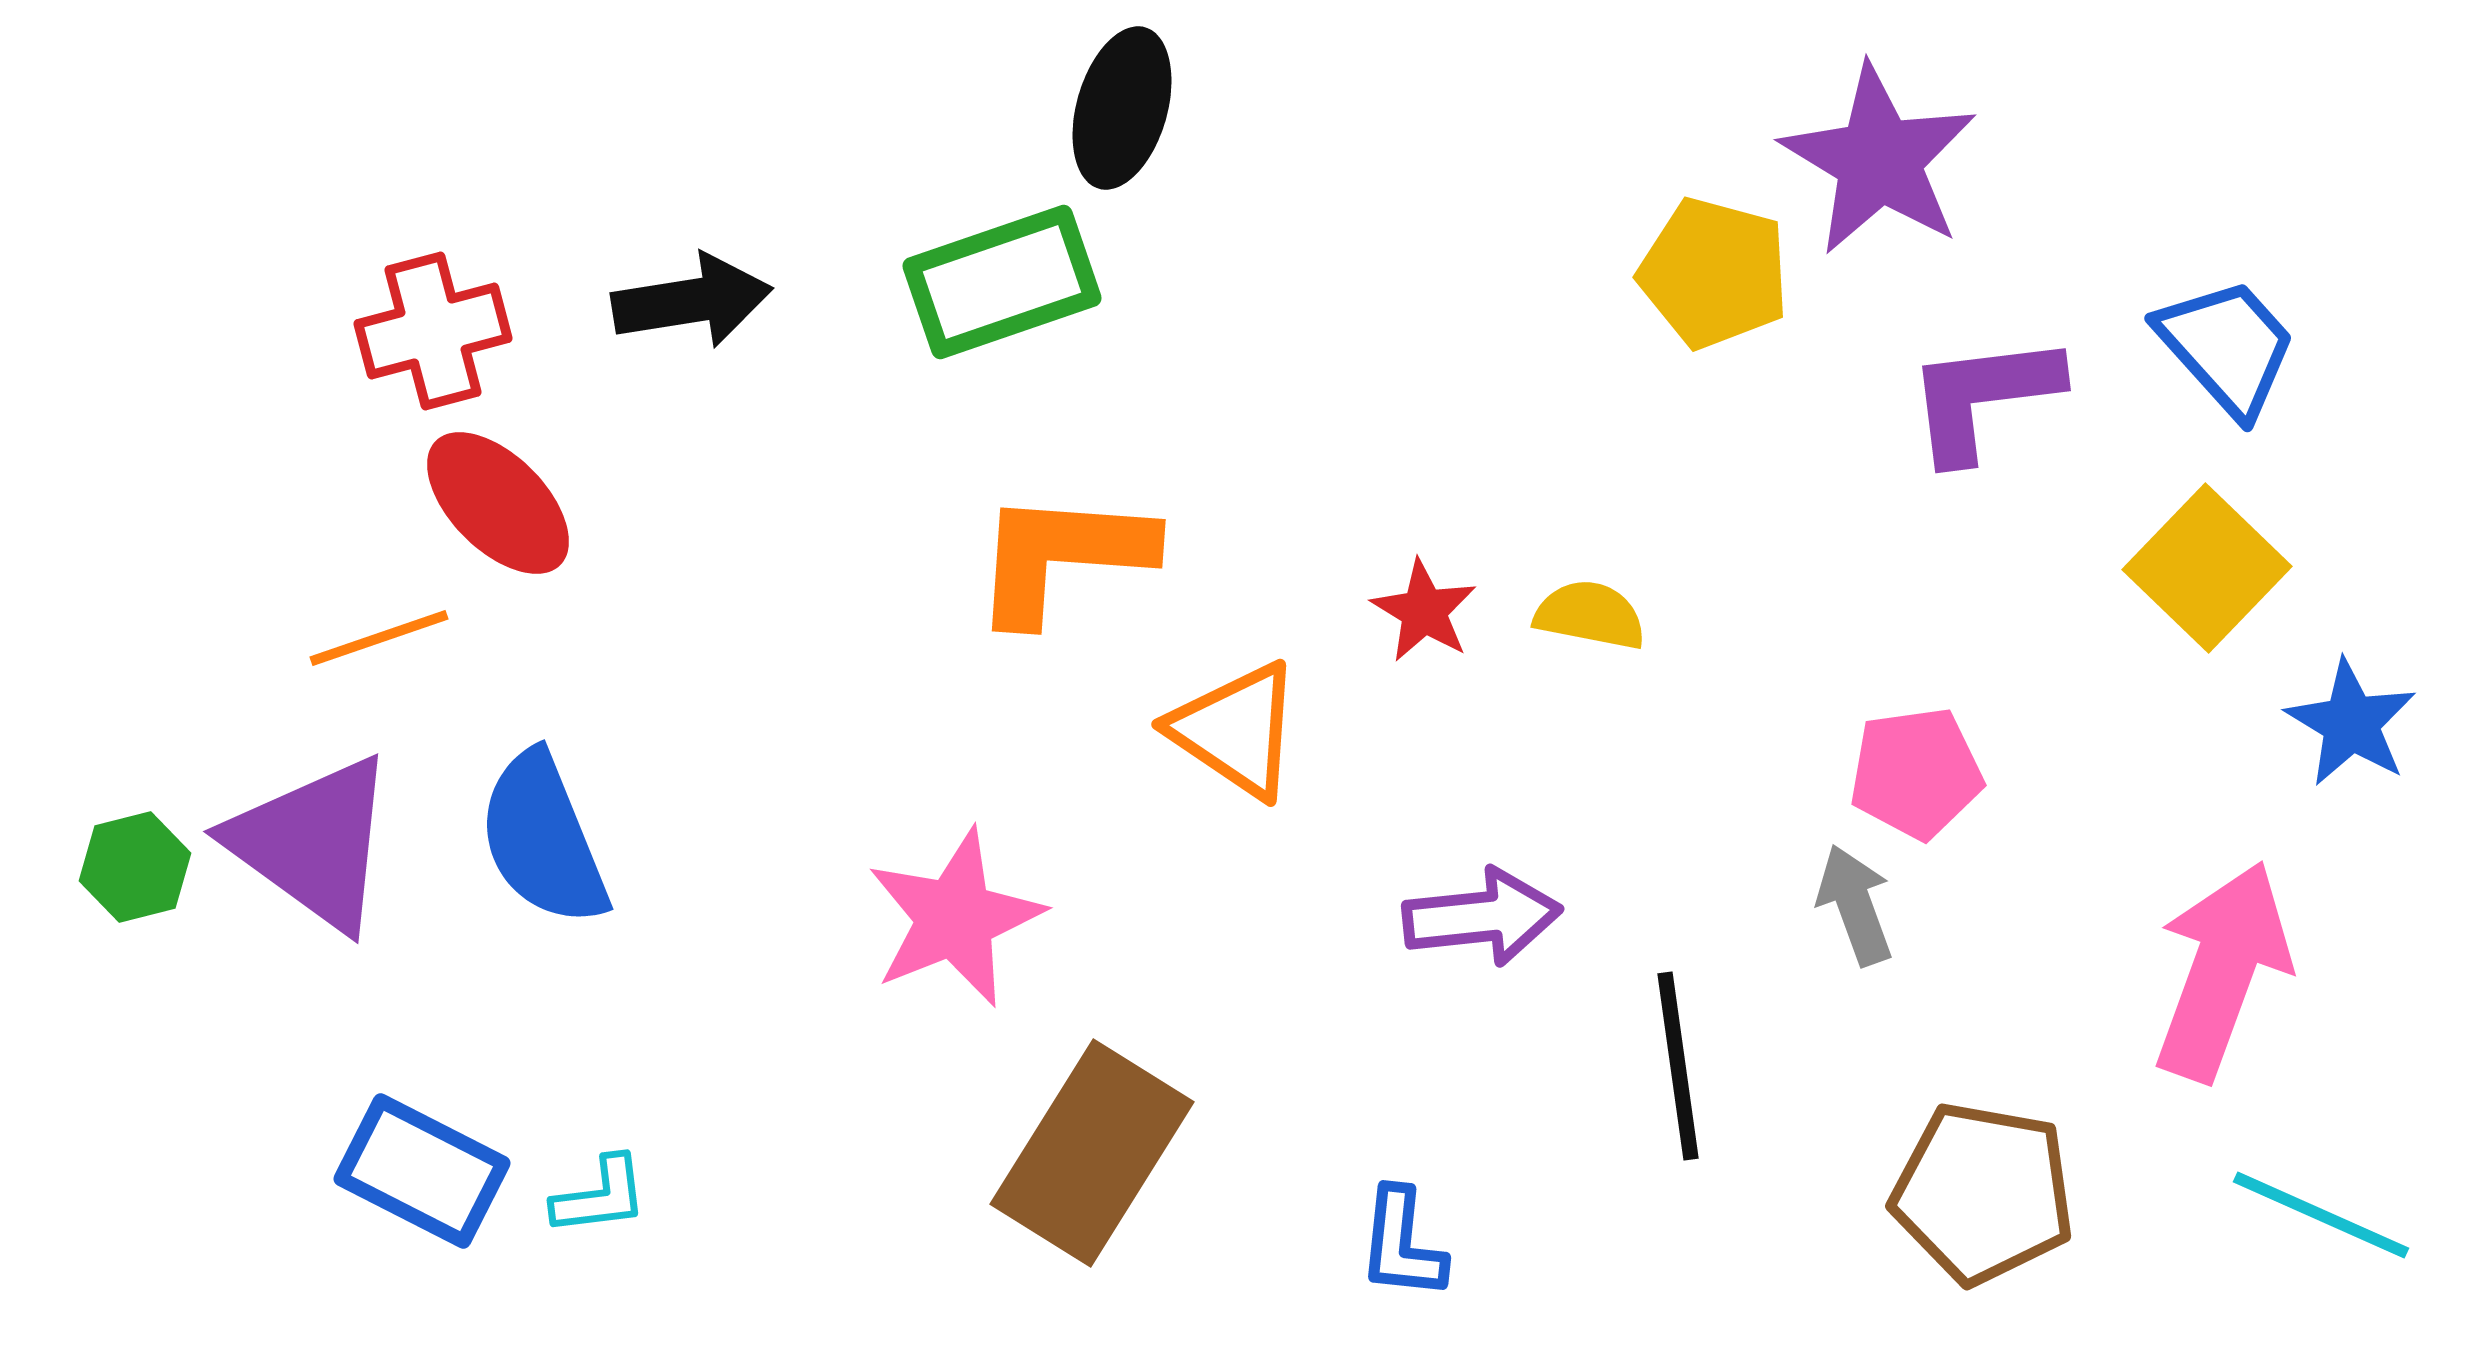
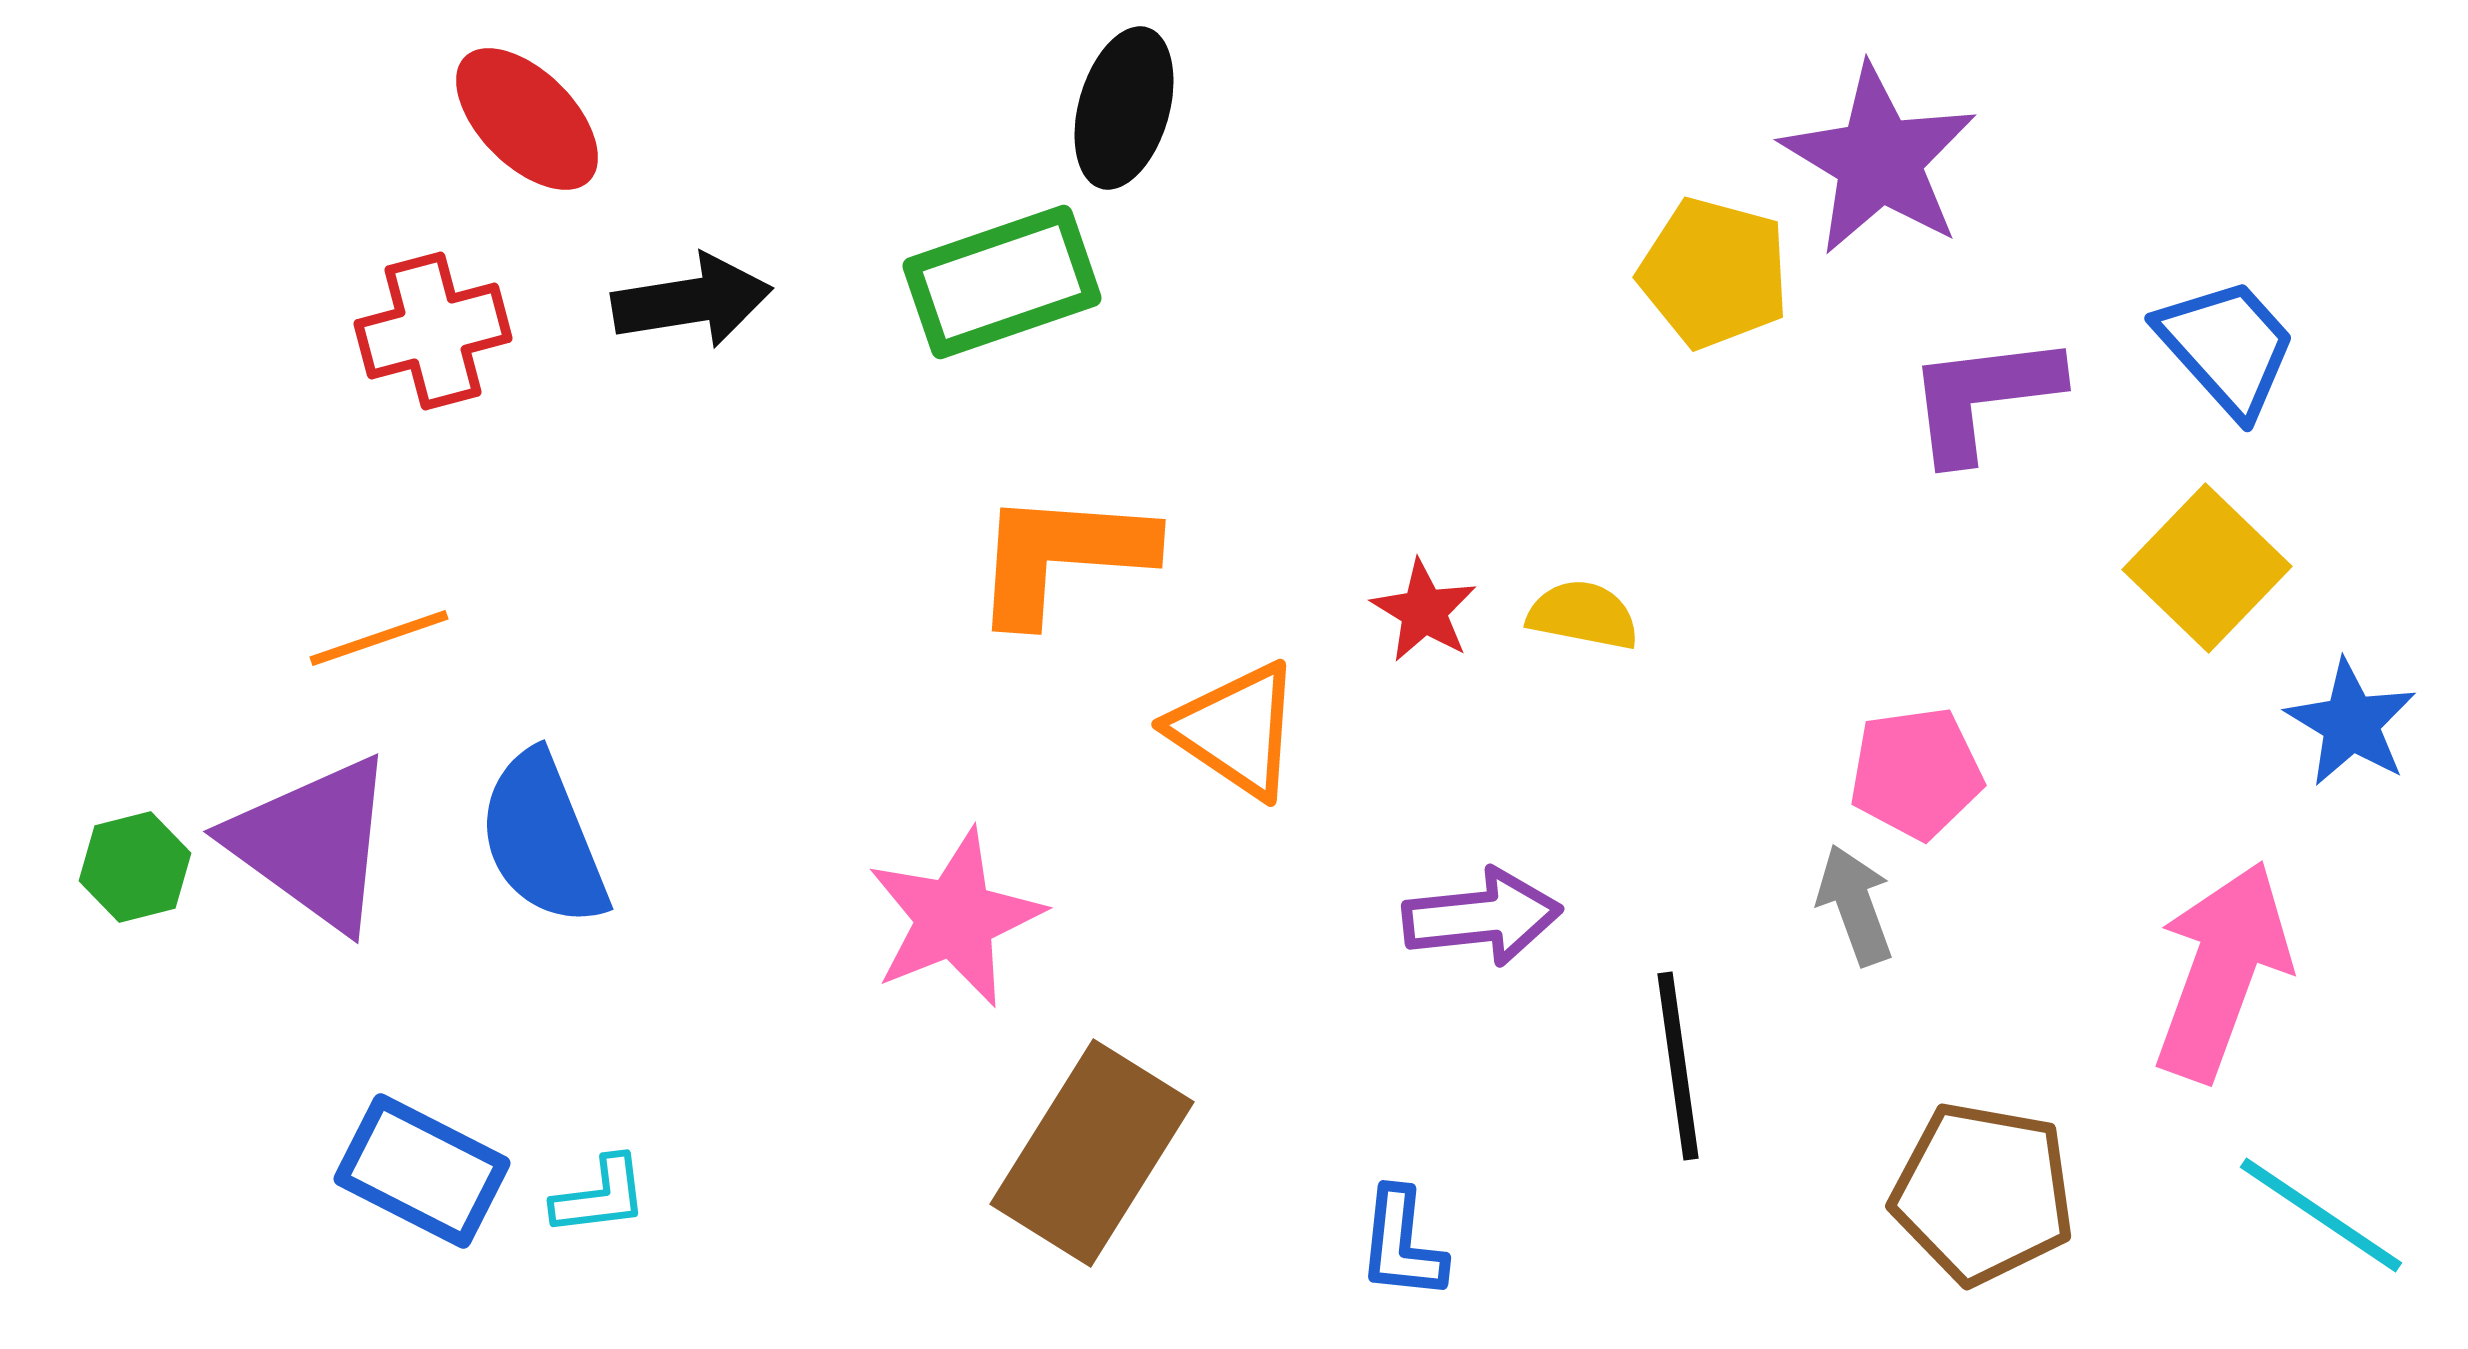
black ellipse: moved 2 px right
red ellipse: moved 29 px right, 384 px up
yellow semicircle: moved 7 px left
cyan line: rotated 10 degrees clockwise
